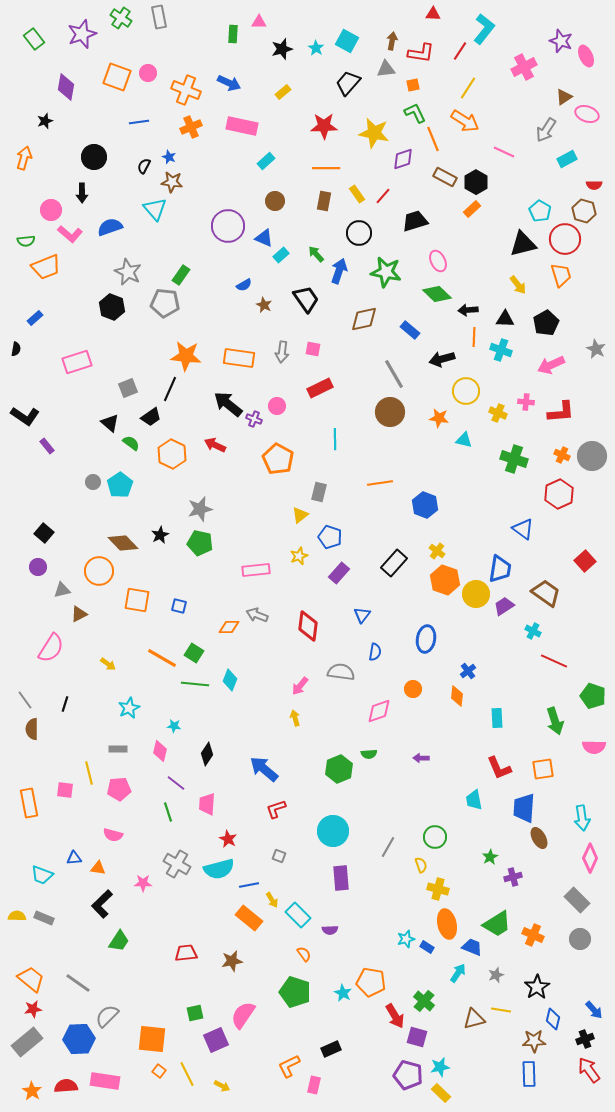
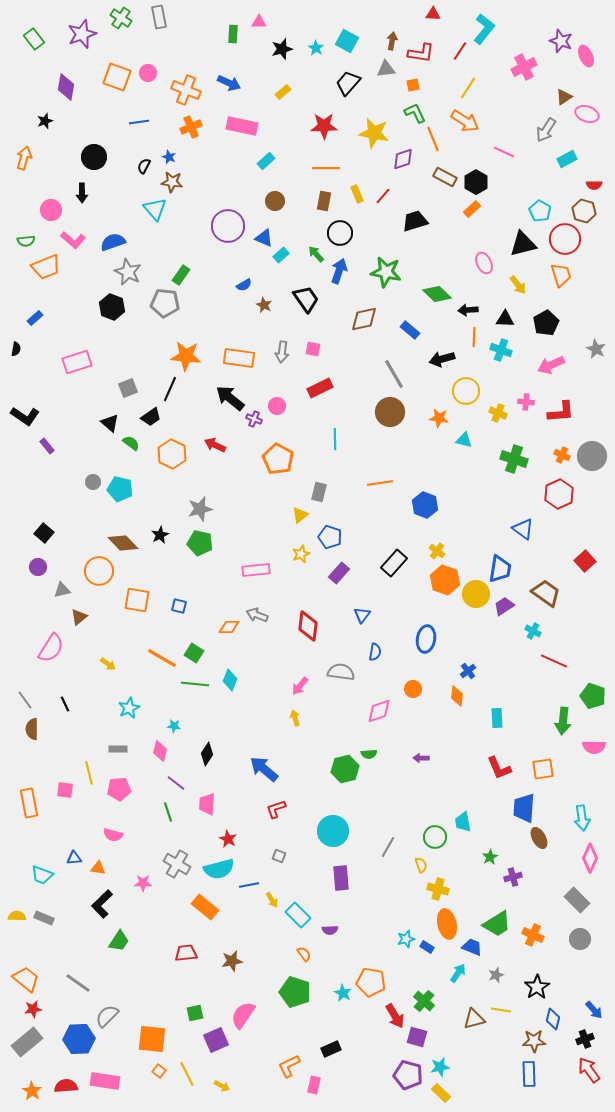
yellow rectangle at (357, 194): rotated 12 degrees clockwise
blue semicircle at (110, 227): moved 3 px right, 15 px down
black circle at (359, 233): moved 19 px left
pink L-shape at (70, 234): moved 3 px right, 6 px down
pink ellipse at (438, 261): moved 46 px right, 2 px down
black arrow at (228, 404): moved 2 px right, 6 px up
cyan pentagon at (120, 485): moved 4 px down; rotated 25 degrees counterclockwise
yellow star at (299, 556): moved 2 px right, 2 px up
brown triangle at (79, 614): moved 3 px down; rotated 12 degrees counterclockwise
black line at (65, 704): rotated 42 degrees counterclockwise
green arrow at (555, 721): moved 8 px right; rotated 24 degrees clockwise
green hexagon at (339, 769): moved 6 px right; rotated 8 degrees clockwise
cyan trapezoid at (474, 800): moved 11 px left, 22 px down
orange rectangle at (249, 918): moved 44 px left, 11 px up
orange trapezoid at (31, 979): moved 5 px left
